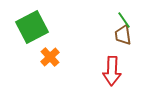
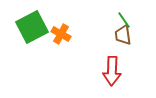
orange cross: moved 11 px right, 23 px up; rotated 18 degrees counterclockwise
